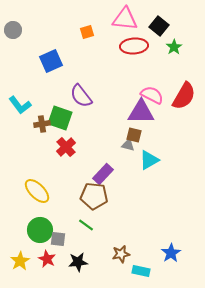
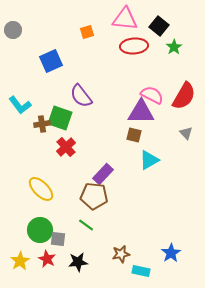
gray triangle: moved 58 px right, 12 px up; rotated 32 degrees clockwise
yellow ellipse: moved 4 px right, 2 px up
